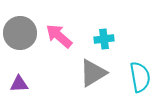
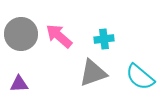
gray circle: moved 1 px right, 1 px down
gray triangle: rotated 12 degrees clockwise
cyan semicircle: rotated 140 degrees clockwise
